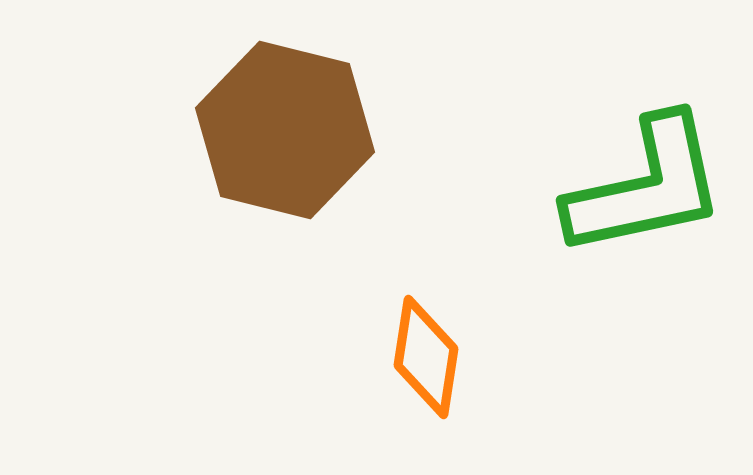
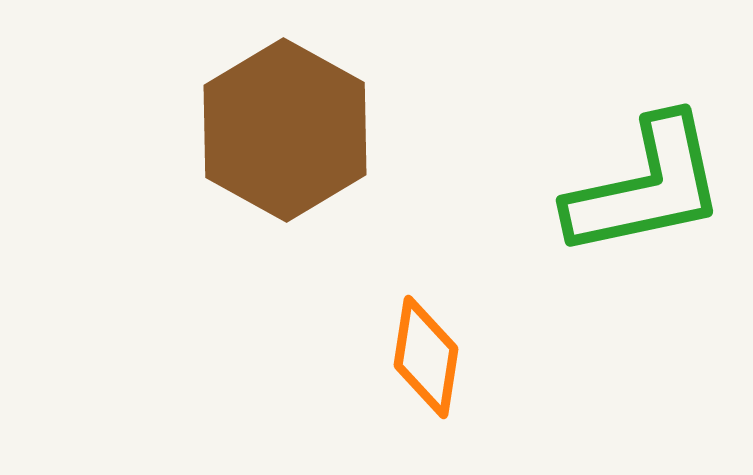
brown hexagon: rotated 15 degrees clockwise
